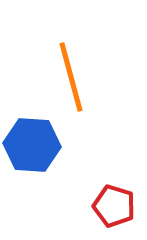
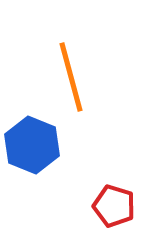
blue hexagon: rotated 18 degrees clockwise
